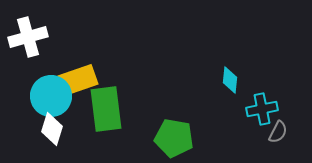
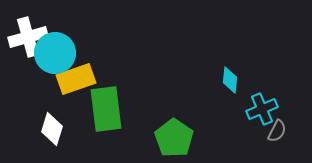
yellow rectangle: moved 2 px left, 1 px up
cyan circle: moved 4 px right, 43 px up
cyan cross: rotated 12 degrees counterclockwise
gray semicircle: moved 1 px left, 1 px up
green pentagon: rotated 24 degrees clockwise
